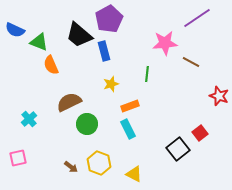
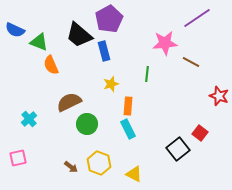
orange rectangle: moved 2 px left; rotated 66 degrees counterclockwise
red square: rotated 14 degrees counterclockwise
